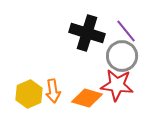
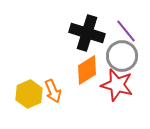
red star: rotated 8 degrees clockwise
orange arrow: rotated 15 degrees counterclockwise
orange diamond: moved 28 px up; rotated 48 degrees counterclockwise
